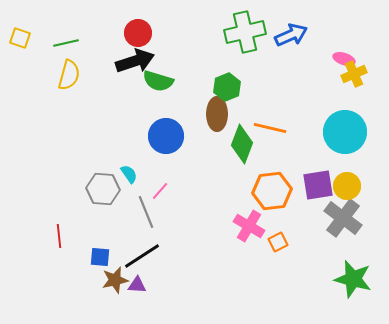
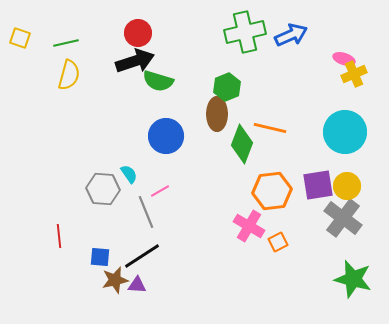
pink line: rotated 18 degrees clockwise
